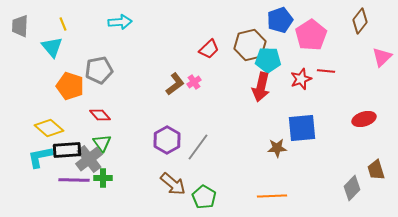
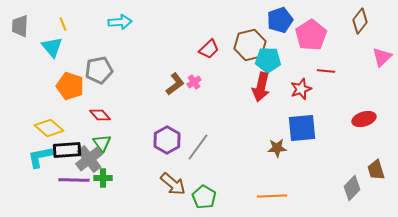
red star: moved 10 px down
